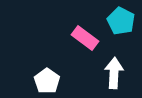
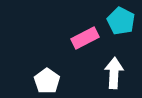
pink rectangle: rotated 64 degrees counterclockwise
